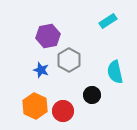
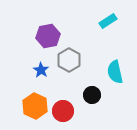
blue star: rotated 14 degrees clockwise
